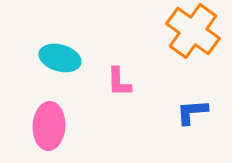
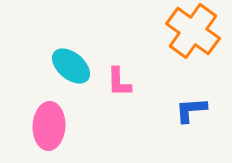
cyan ellipse: moved 11 px right, 8 px down; rotated 24 degrees clockwise
blue L-shape: moved 1 px left, 2 px up
